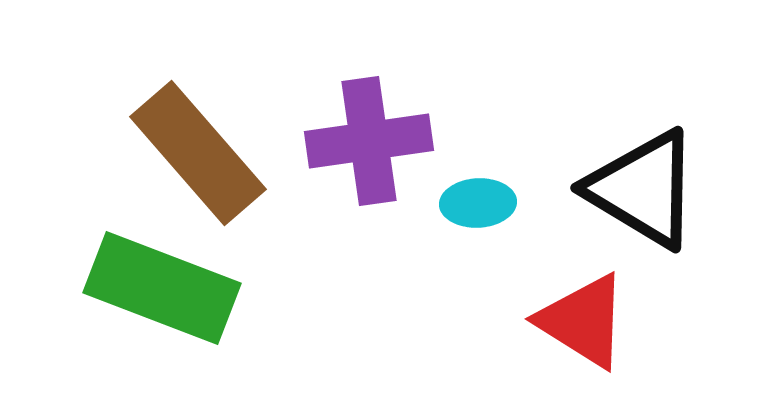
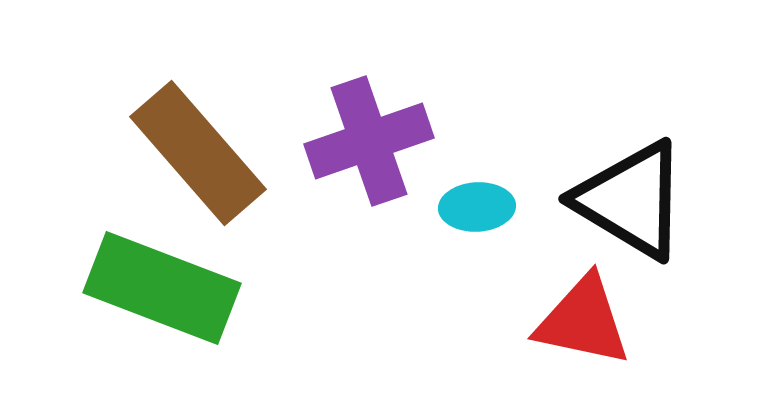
purple cross: rotated 11 degrees counterclockwise
black triangle: moved 12 px left, 11 px down
cyan ellipse: moved 1 px left, 4 px down
red triangle: rotated 20 degrees counterclockwise
